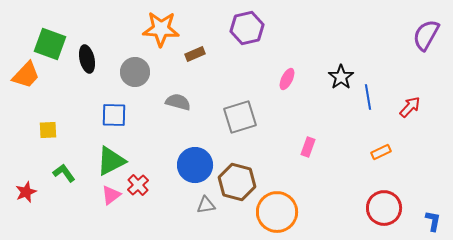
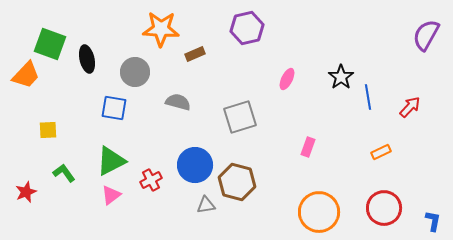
blue square: moved 7 px up; rotated 8 degrees clockwise
red cross: moved 13 px right, 5 px up; rotated 15 degrees clockwise
orange circle: moved 42 px right
